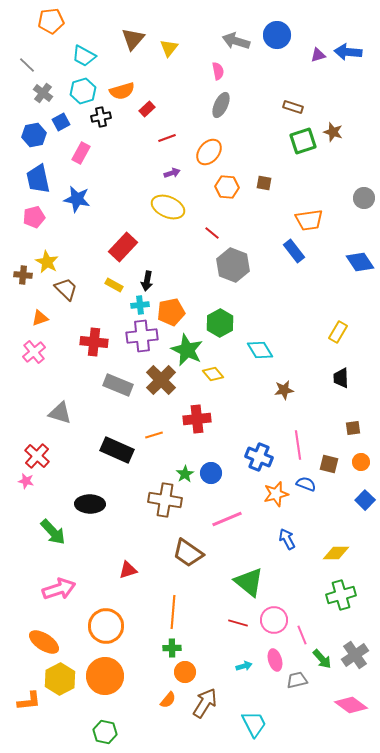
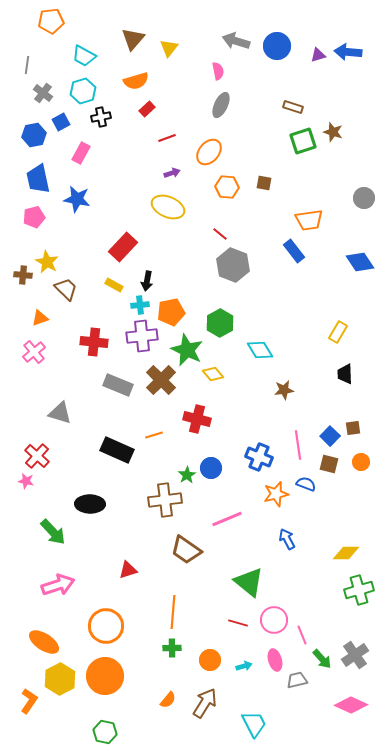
blue circle at (277, 35): moved 11 px down
gray line at (27, 65): rotated 54 degrees clockwise
orange semicircle at (122, 91): moved 14 px right, 10 px up
red line at (212, 233): moved 8 px right, 1 px down
black trapezoid at (341, 378): moved 4 px right, 4 px up
red cross at (197, 419): rotated 20 degrees clockwise
blue circle at (211, 473): moved 5 px up
green star at (185, 474): moved 2 px right, 1 px down
brown cross at (165, 500): rotated 16 degrees counterclockwise
blue square at (365, 500): moved 35 px left, 64 px up
brown trapezoid at (188, 553): moved 2 px left, 3 px up
yellow diamond at (336, 553): moved 10 px right
pink arrow at (59, 589): moved 1 px left, 4 px up
green cross at (341, 595): moved 18 px right, 5 px up
orange circle at (185, 672): moved 25 px right, 12 px up
orange L-shape at (29, 701): rotated 50 degrees counterclockwise
pink diamond at (351, 705): rotated 12 degrees counterclockwise
